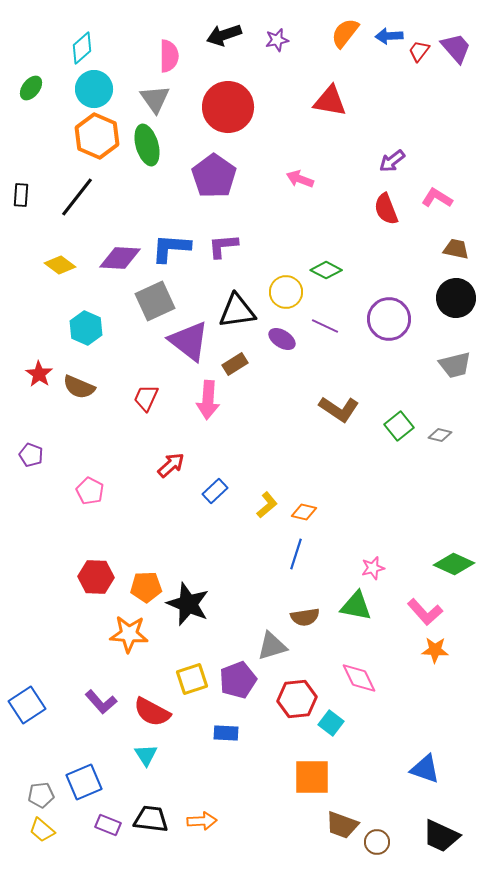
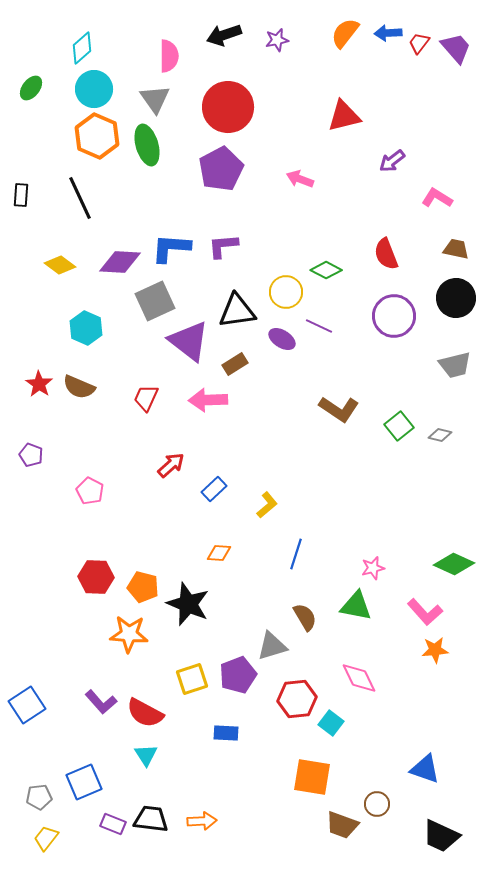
blue arrow at (389, 36): moved 1 px left, 3 px up
red trapezoid at (419, 51): moved 8 px up
red triangle at (330, 101): moved 14 px right, 15 px down; rotated 24 degrees counterclockwise
purple pentagon at (214, 176): moved 7 px right, 7 px up; rotated 9 degrees clockwise
black line at (77, 197): moved 3 px right, 1 px down; rotated 63 degrees counterclockwise
red semicircle at (386, 209): moved 45 px down
purple diamond at (120, 258): moved 4 px down
purple circle at (389, 319): moved 5 px right, 3 px up
purple line at (325, 326): moved 6 px left
red star at (39, 374): moved 10 px down
pink arrow at (208, 400): rotated 84 degrees clockwise
blue rectangle at (215, 491): moved 1 px left, 2 px up
orange diamond at (304, 512): moved 85 px left, 41 px down; rotated 10 degrees counterclockwise
orange pentagon at (146, 587): moved 3 px left; rotated 16 degrees clockwise
brown semicircle at (305, 617): rotated 112 degrees counterclockwise
orange star at (435, 650): rotated 8 degrees counterclockwise
purple pentagon at (238, 680): moved 5 px up
red semicircle at (152, 712): moved 7 px left, 1 px down
orange square at (312, 777): rotated 9 degrees clockwise
gray pentagon at (41, 795): moved 2 px left, 2 px down
purple rectangle at (108, 825): moved 5 px right, 1 px up
yellow trapezoid at (42, 830): moved 4 px right, 8 px down; rotated 88 degrees clockwise
brown circle at (377, 842): moved 38 px up
